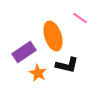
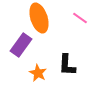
orange ellipse: moved 14 px left, 18 px up
purple rectangle: moved 3 px left, 7 px up; rotated 20 degrees counterclockwise
black L-shape: rotated 80 degrees clockwise
